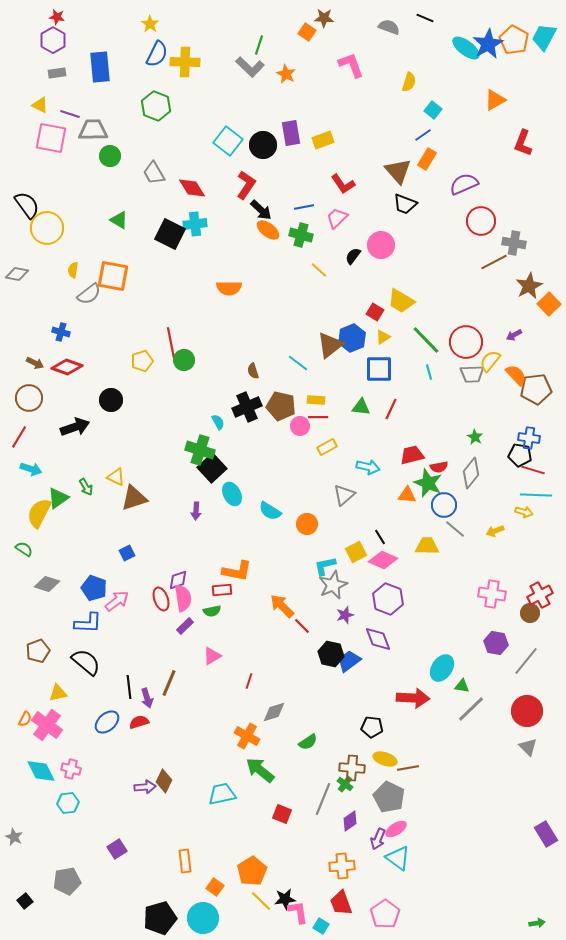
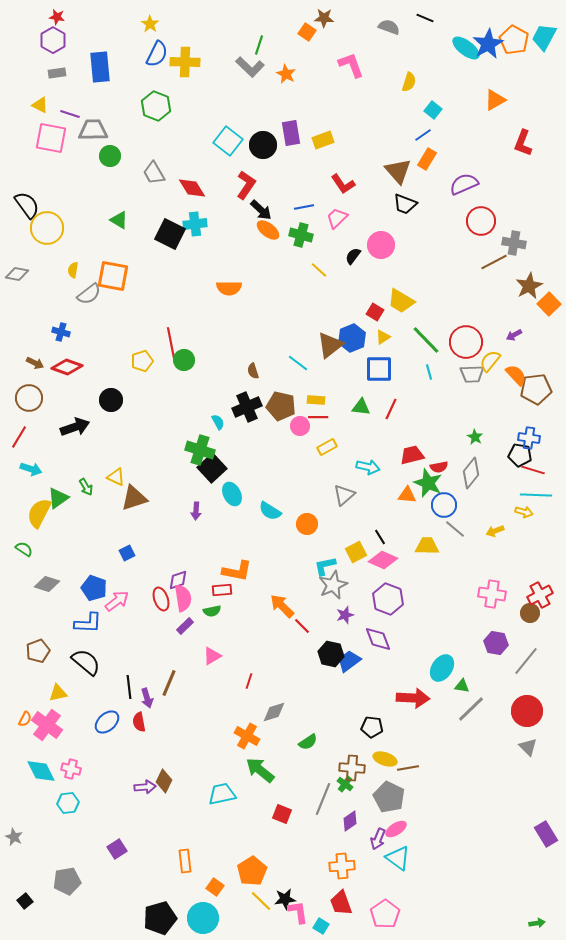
red semicircle at (139, 722): rotated 84 degrees counterclockwise
